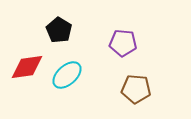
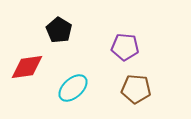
purple pentagon: moved 2 px right, 4 px down
cyan ellipse: moved 6 px right, 13 px down
